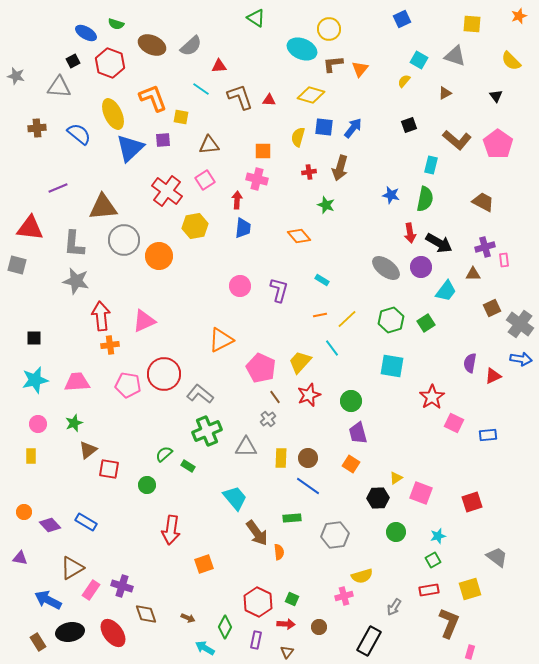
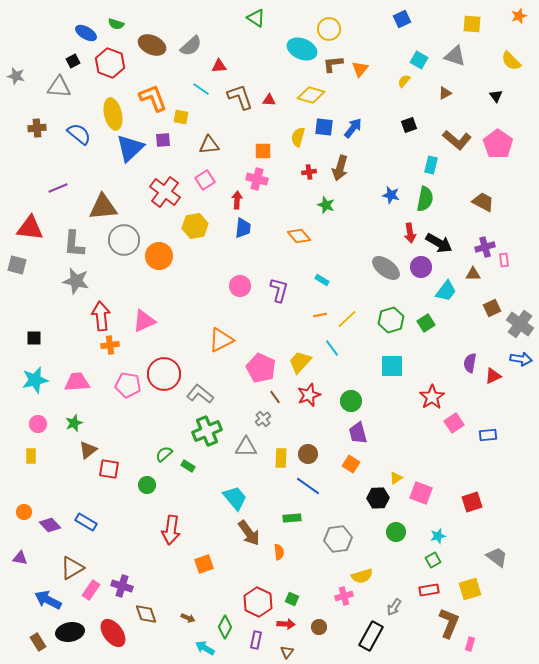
yellow ellipse at (113, 114): rotated 12 degrees clockwise
red cross at (167, 191): moved 2 px left, 1 px down
cyan square at (392, 366): rotated 10 degrees counterclockwise
gray cross at (268, 419): moved 5 px left
pink square at (454, 423): rotated 30 degrees clockwise
brown circle at (308, 458): moved 4 px up
brown arrow at (257, 533): moved 8 px left
gray hexagon at (335, 535): moved 3 px right, 4 px down
black rectangle at (369, 641): moved 2 px right, 5 px up
pink rectangle at (470, 652): moved 8 px up
